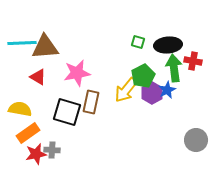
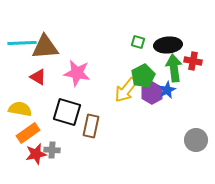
pink star: rotated 20 degrees clockwise
brown rectangle: moved 24 px down
